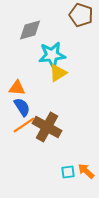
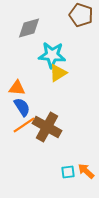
gray diamond: moved 1 px left, 2 px up
cyan star: rotated 12 degrees clockwise
